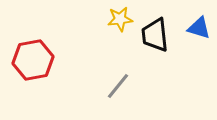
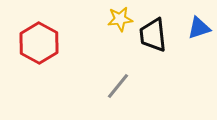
blue triangle: rotated 35 degrees counterclockwise
black trapezoid: moved 2 px left
red hexagon: moved 6 px right, 17 px up; rotated 21 degrees counterclockwise
